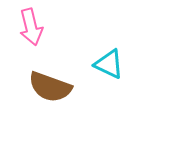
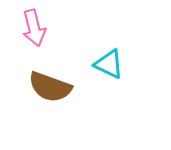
pink arrow: moved 3 px right, 1 px down
